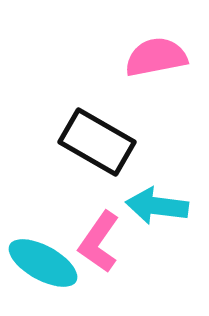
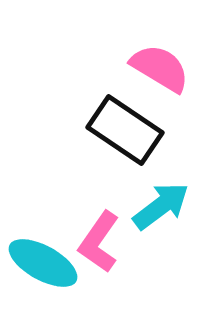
pink semicircle: moved 4 px right, 11 px down; rotated 42 degrees clockwise
black rectangle: moved 28 px right, 12 px up; rotated 4 degrees clockwise
cyan arrow: moved 4 px right; rotated 136 degrees clockwise
